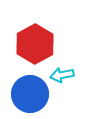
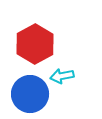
cyan arrow: moved 1 px down
